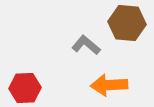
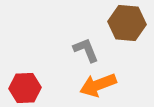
gray L-shape: moved 5 px down; rotated 28 degrees clockwise
orange arrow: moved 11 px left; rotated 18 degrees counterclockwise
